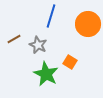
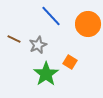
blue line: rotated 60 degrees counterclockwise
brown line: rotated 56 degrees clockwise
gray star: rotated 24 degrees clockwise
green star: rotated 10 degrees clockwise
